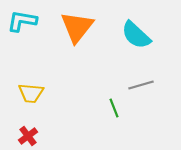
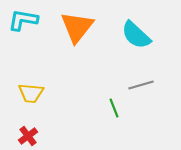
cyan L-shape: moved 1 px right, 1 px up
